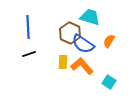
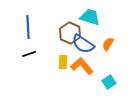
orange semicircle: moved 1 px left, 3 px down
cyan square: rotated 24 degrees clockwise
